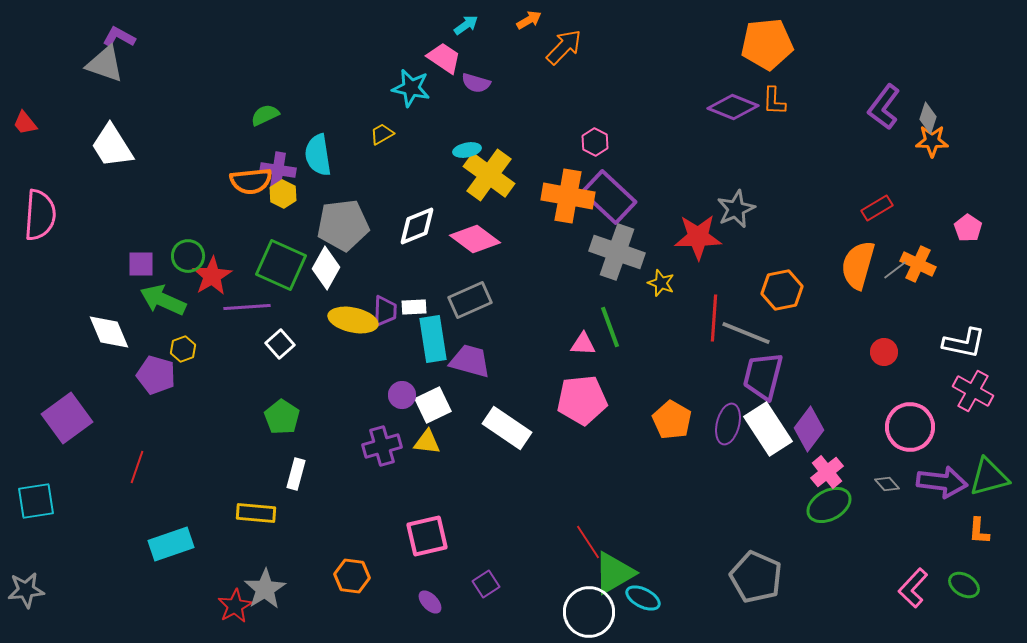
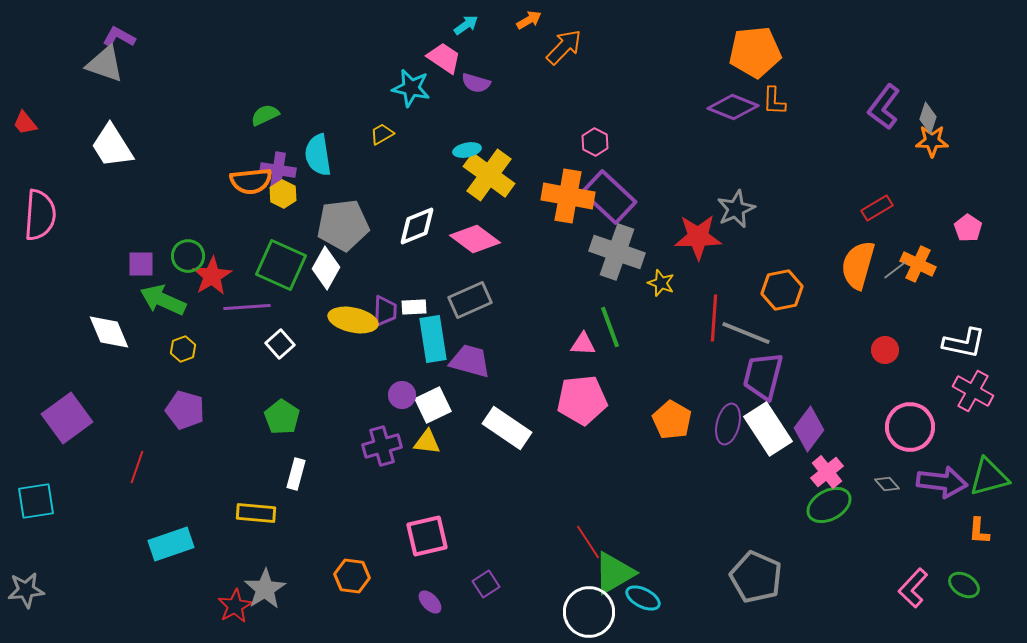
orange pentagon at (767, 44): moved 12 px left, 8 px down
red circle at (884, 352): moved 1 px right, 2 px up
purple pentagon at (156, 375): moved 29 px right, 35 px down
